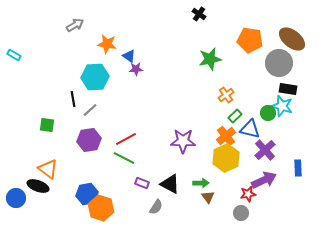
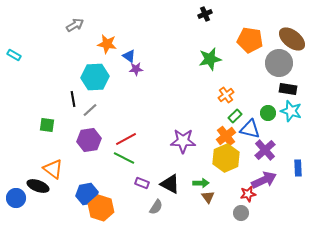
black cross at (199, 14): moved 6 px right; rotated 32 degrees clockwise
cyan star at (282, 106): moved 9 px right, 5 px down
orange triangle at (48, 169): moved 5 px right
